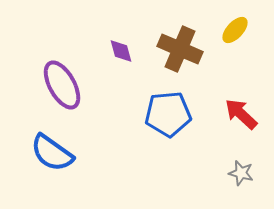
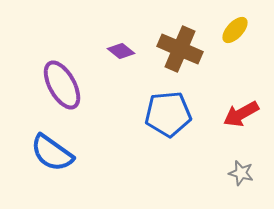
purple diamond: rotated 36 degrees counterclockwise
red arrow: rotated 72 degrees counterclockwise
